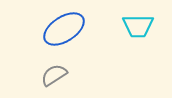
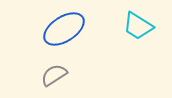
cyan trapezoid: rotated 32 degrees clockwise
